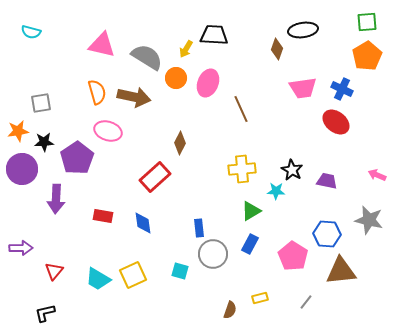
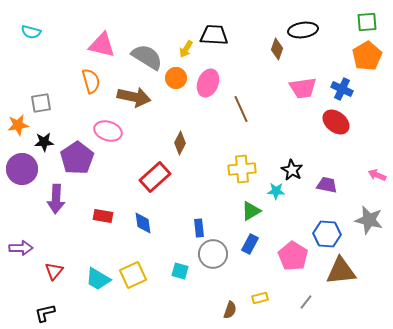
orange semicircle at (97, 92): moved 6 px left, 11 px up
orange star at (18, 131): moved 6 px up
purple trapezoid at (327, 181): moved 4 px down
